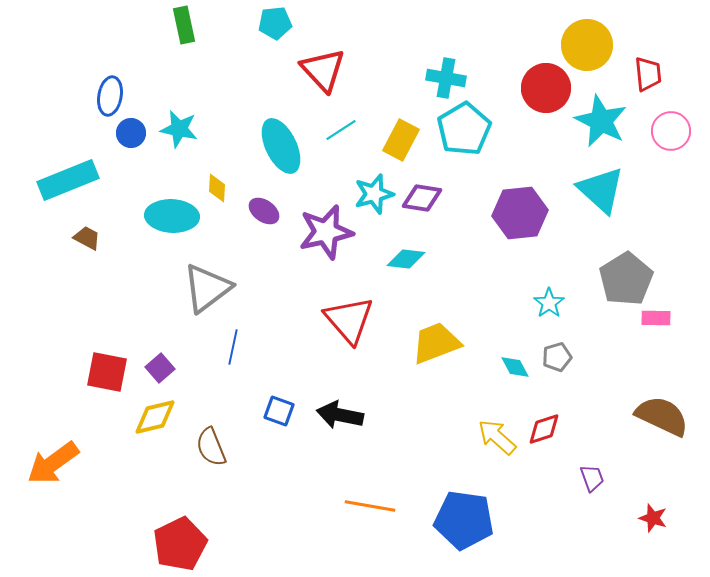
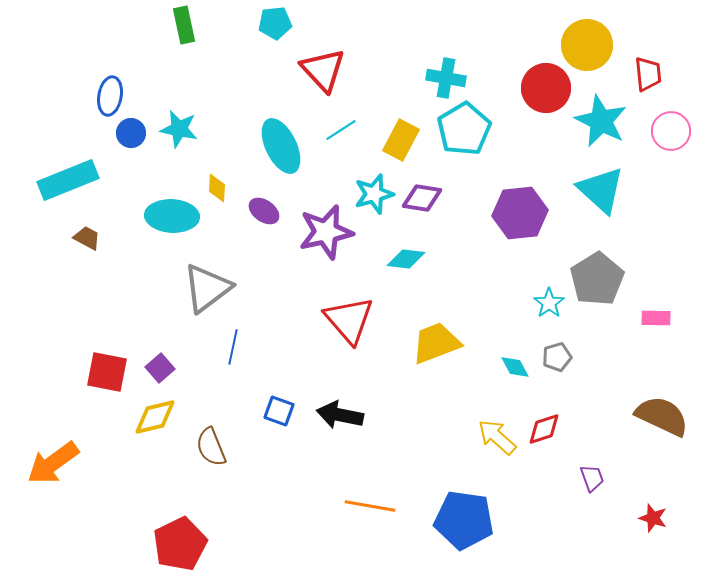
gray pentagon at (626, 279): moved 29 px left
